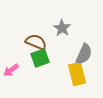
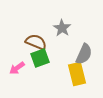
pink arrow: moved 6 px right, 2 px up
